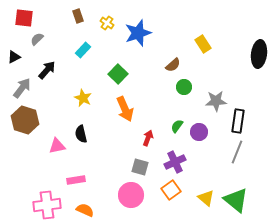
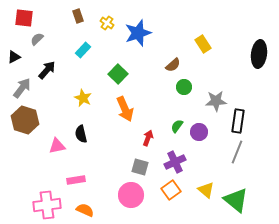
yellow triangle: moved 8 px up
